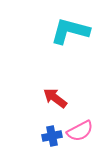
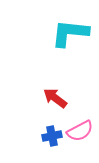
cyan L-shape: moved 2 px down; rotated 9 degrees counterclockwise
